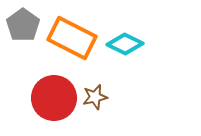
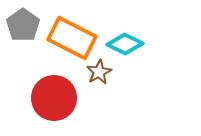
brown star: moved 4 px right, 25 px up; rotated 15 degrees counterclockwise
